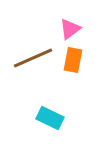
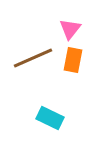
pink triangle: rotated 15 degrees counterclockwise
